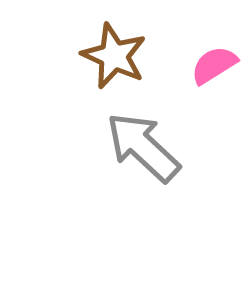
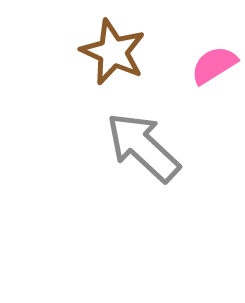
brown star: moved 1 px left, 4 px up
